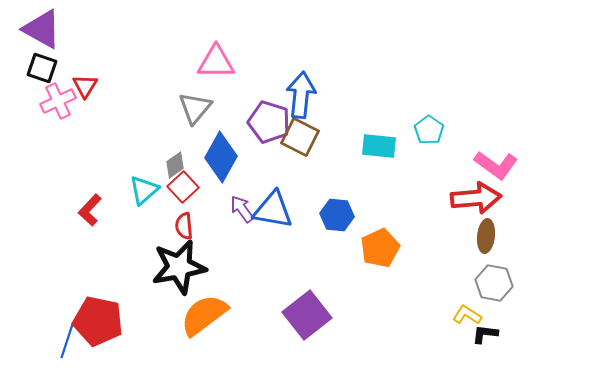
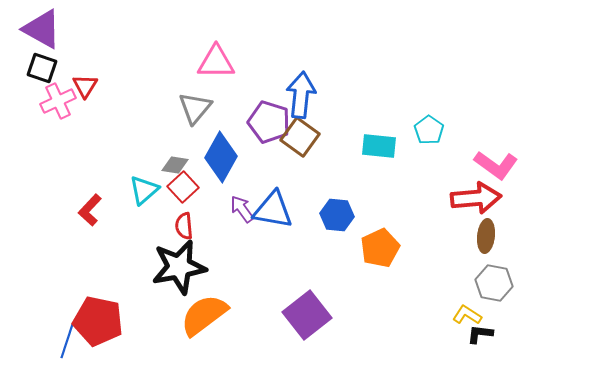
brown square: rotated 9 degrees clockwise
gray diamond: rotated 44 degrees clockwise
black L-shape: moved 5 px left
